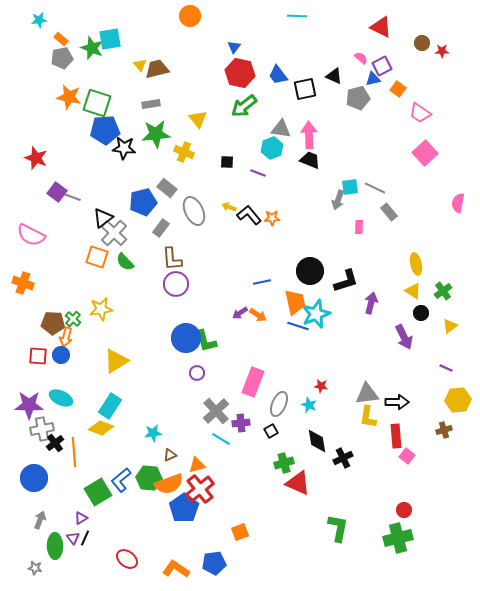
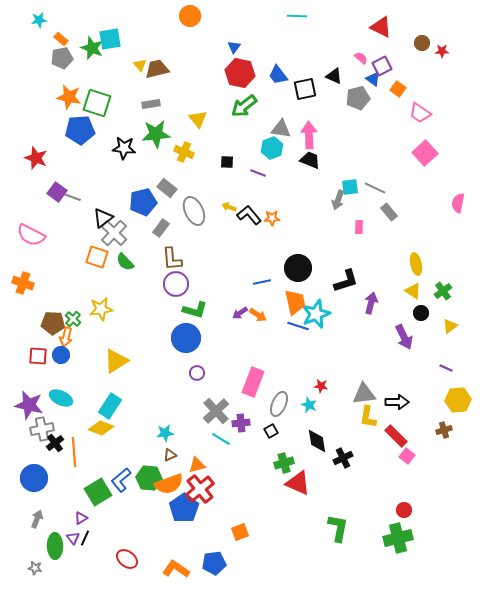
blue triangle at (373, 79): rotated 49 degrees clockwise
blue pentagon at (105, 130): moved 25 px left
black circle at (310, 271): moved 12 px left, 3 px up
green L-shape at (206, 341): moved 11 px left, 31 px up; rotated 60 degrees counterclockwise
gray triangle at (367, 394): moved 3 px left
purple star at (29, 405): rotated 12 degrees clockwise
cyan star at (153, 433): moved 12 px right
red rectangle at (396, 436): rotated 40 degrees counterclockwise
gray arrow at (40, 520): moved 3 px left, 1 px up
